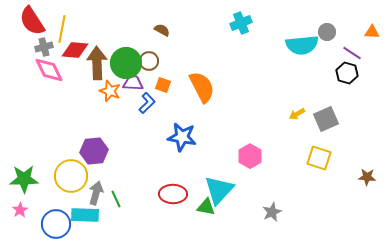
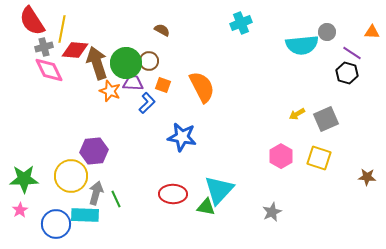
brown arrow: rotated 16 degrees counterclockwise
pink hexagon: moved 31 px right
